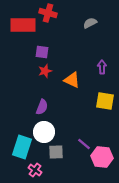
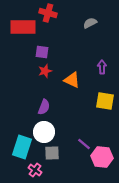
red rectangle: moved 2 px down
purple semicircle: moved 2 px right
gray square: moved 4 px left, 1 px down
